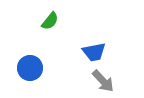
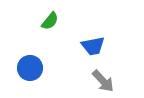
blue trapezoid: moved 1 px left, 6 px up
